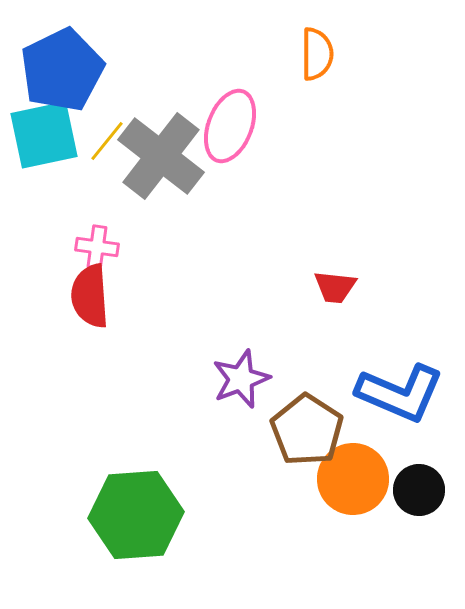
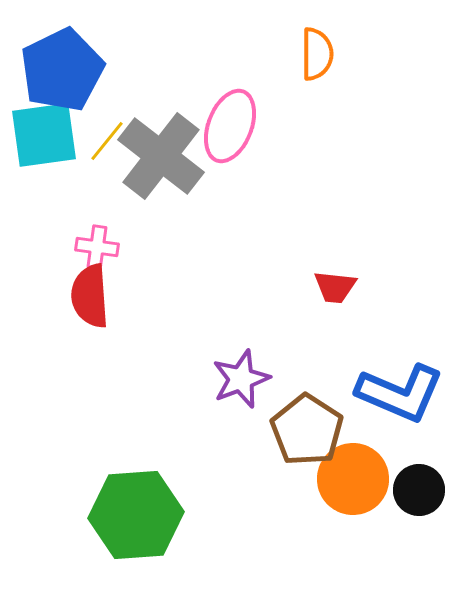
cyan square: rotated 4 degrees clockwise
